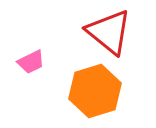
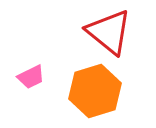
pink trapezoid: moved 15 px down
